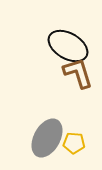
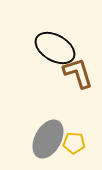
black ellipse: moved 13 px left, 2 px down
gray ellipse: moved 1 px right, 1 px down
